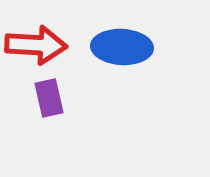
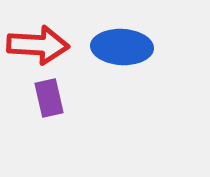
red arrow: moved 2 px right
